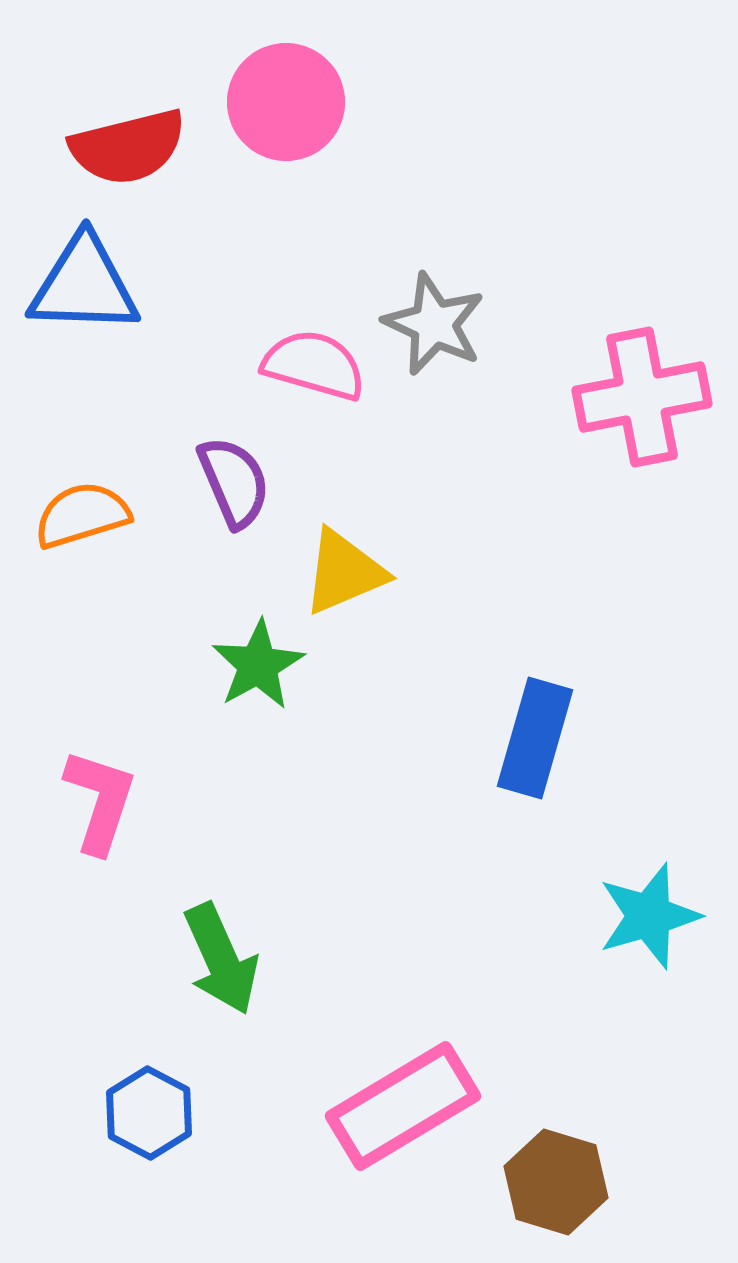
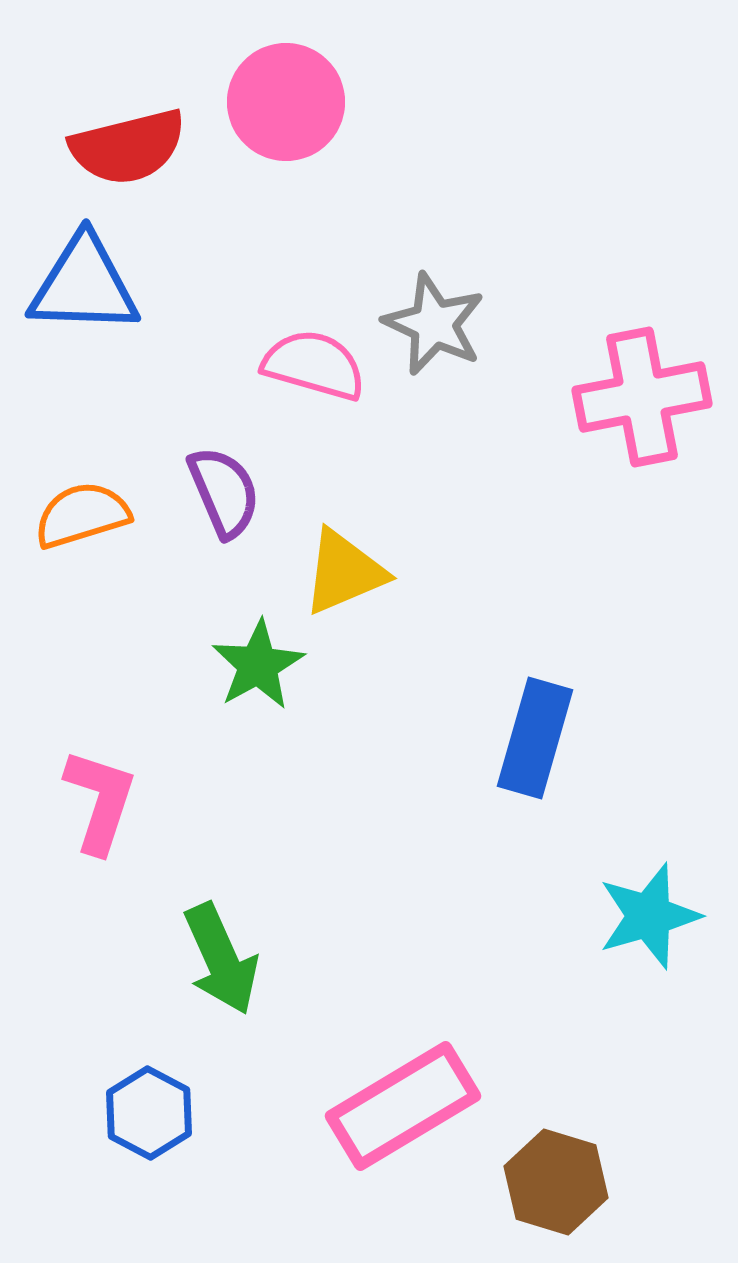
purple semicircle: moved 10 px left, 10 px down
